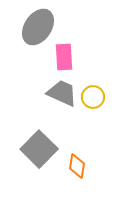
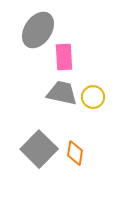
gray ellipse: moved 3 px down
gray trapezoid: rotated 12 degrees counterclockwise
orange diamond: moved 2 px left, 13 px up
